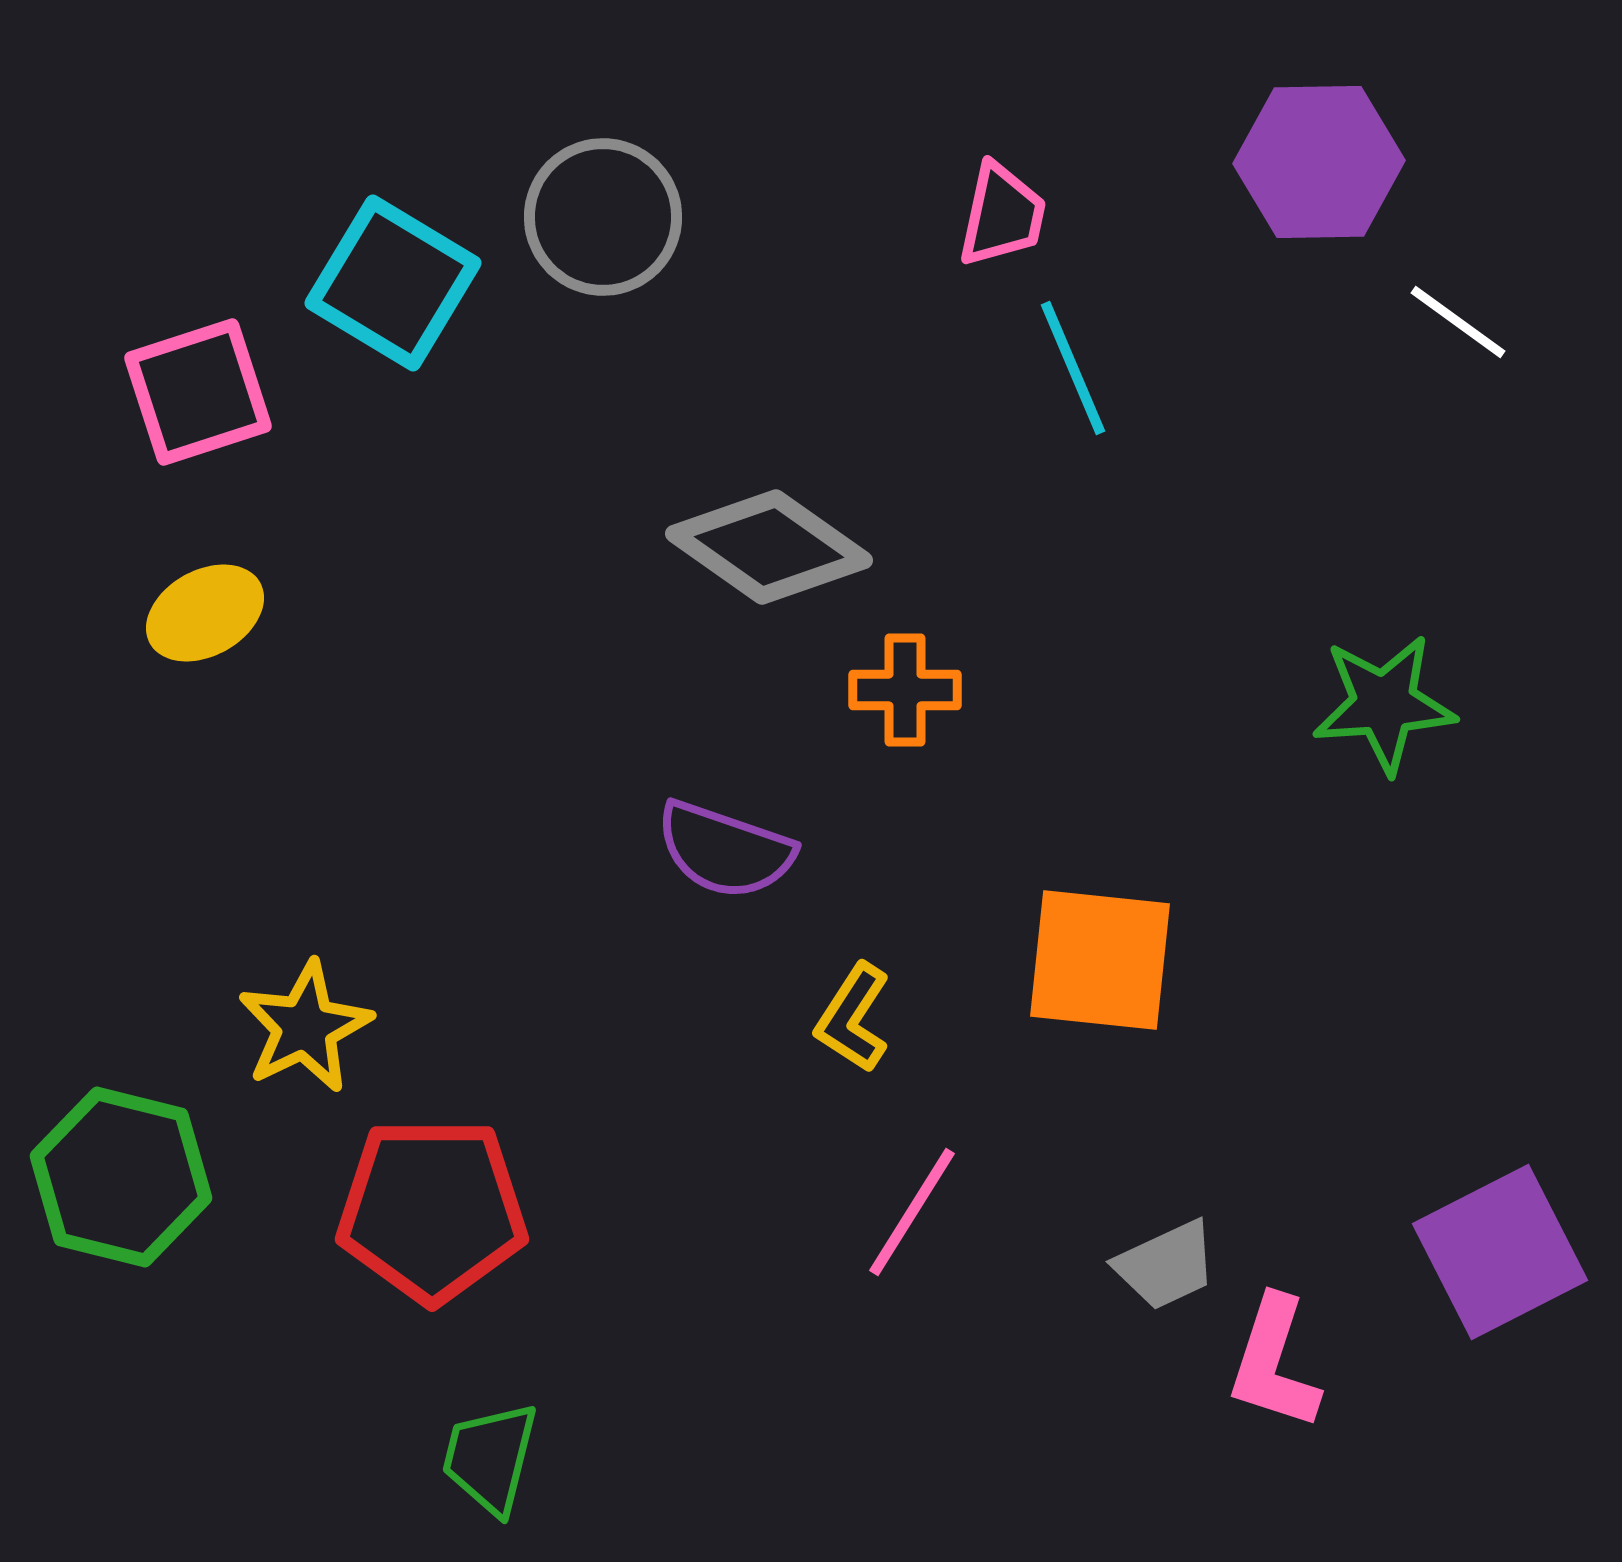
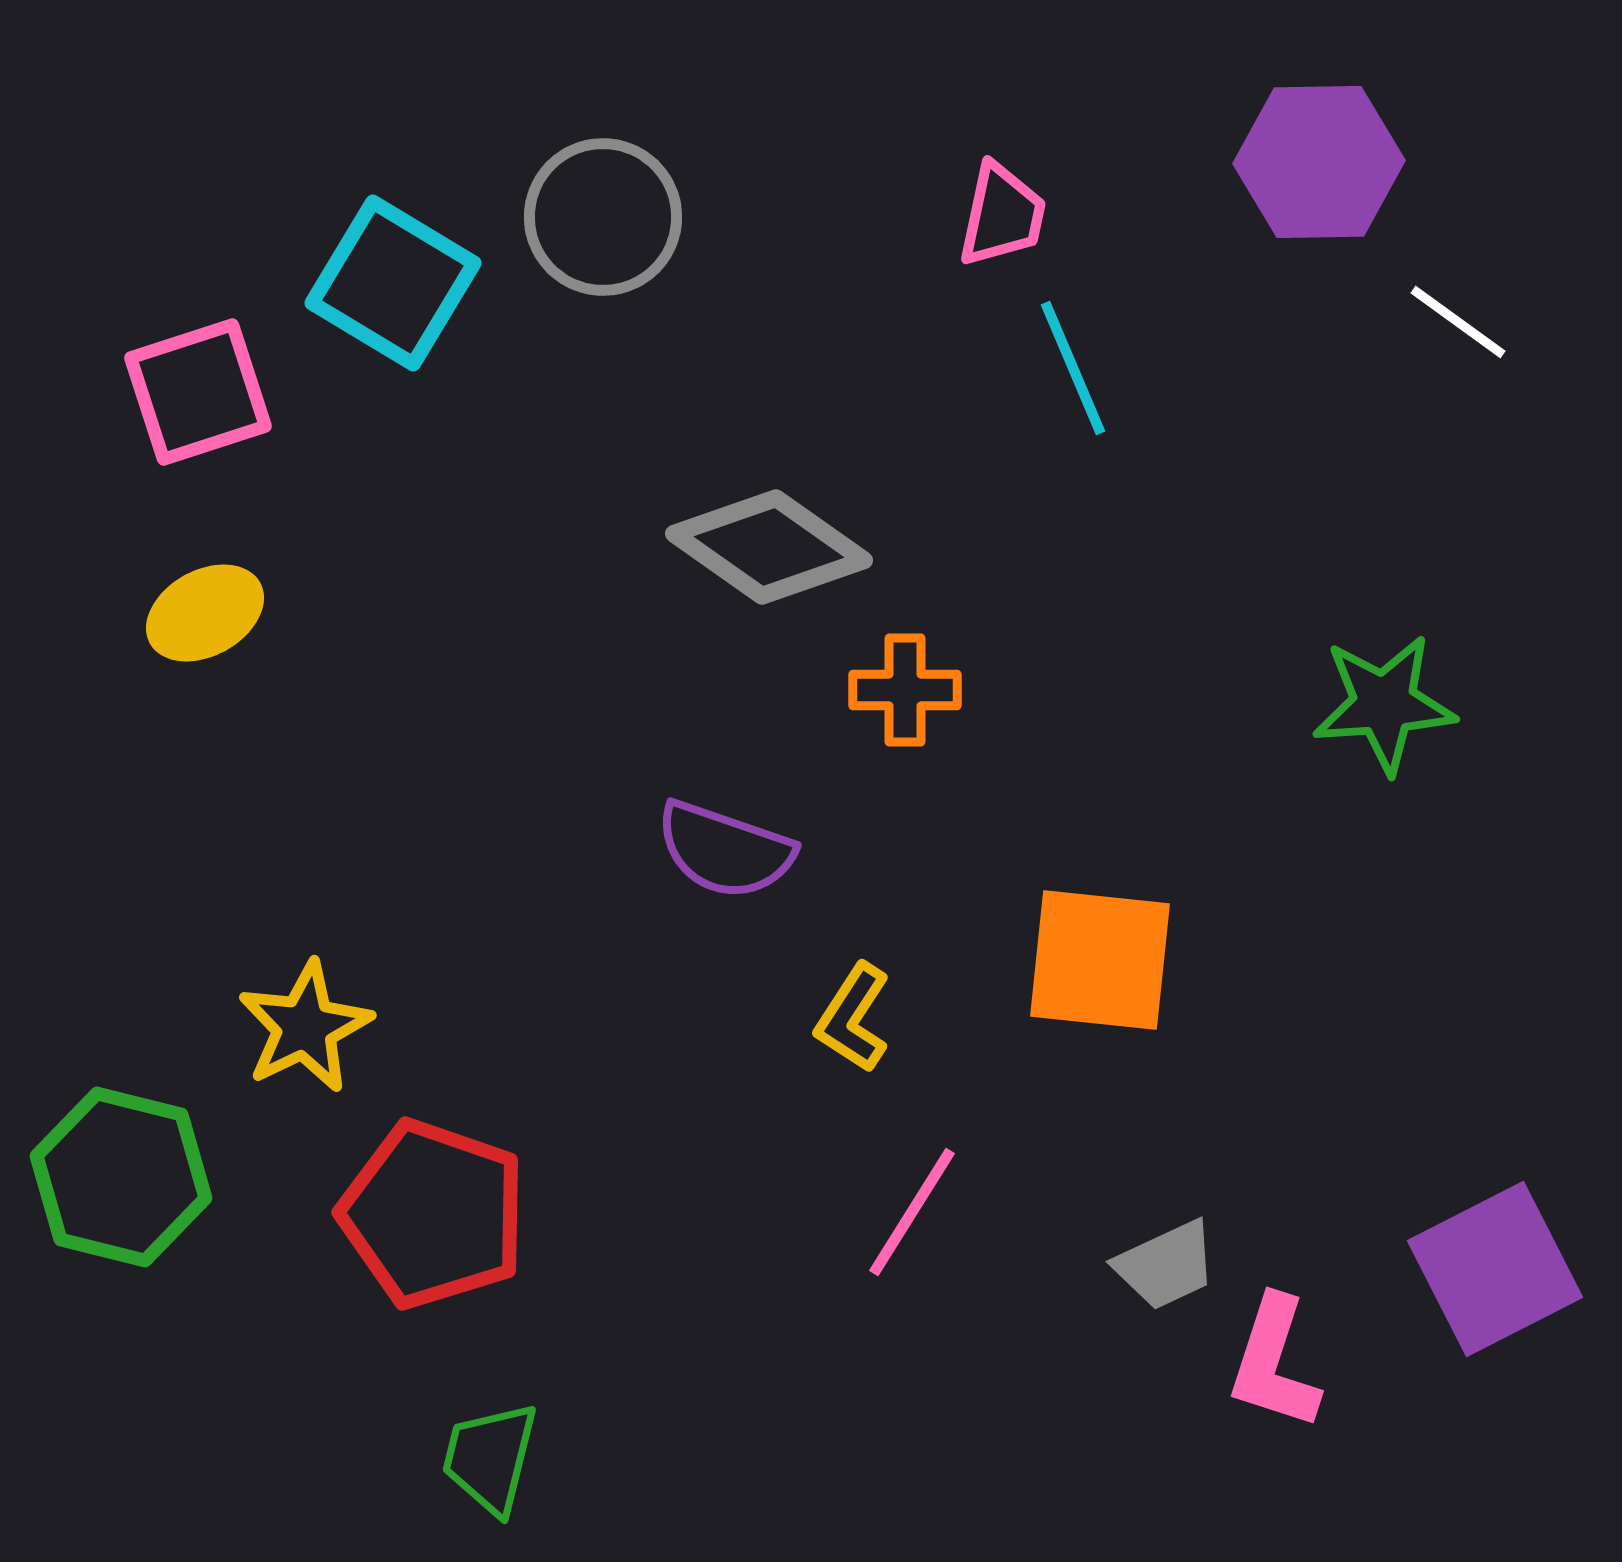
red pentagon: moved 1 px right, 4 px down; rotated 19 degrees clockwise
purple square: moved 5 px left, 17 px down
